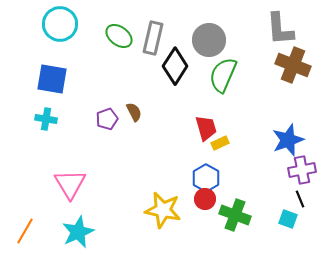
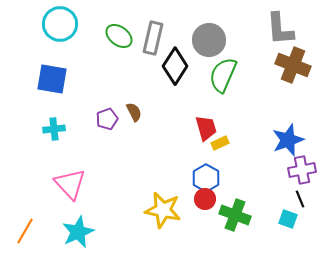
cyan cross: moved 8 px right, 10 px down; rotated 15 degrees counterclockwise
pink triangle: rotated 12 degrees counterclockwise
